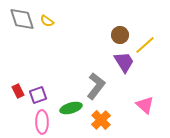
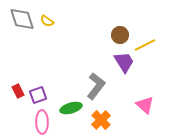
yellow line: rotated 15 degrees clockwise
